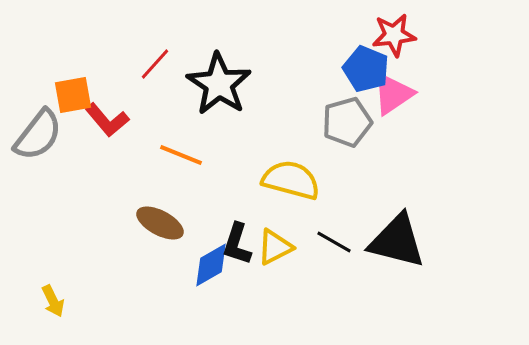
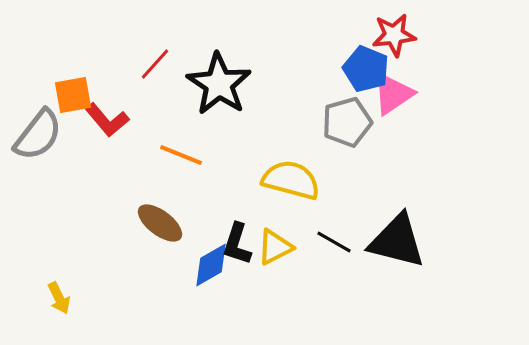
brown ellipse: rotated 9 degrees clockwise
yellow arrow: moved 6 px right, 3 px up
